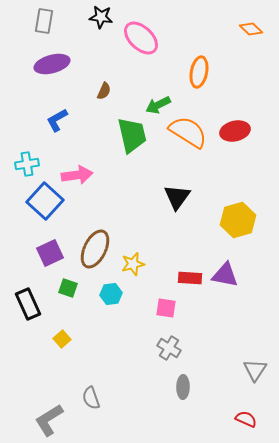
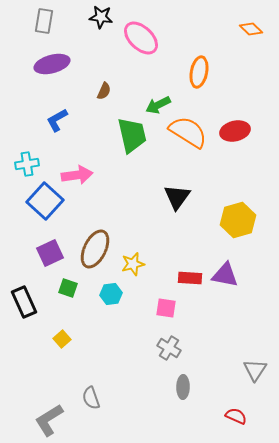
black rectangle: moved 4 px left, 2 px up
red semicircle: moved 10 px left, 3 px up
